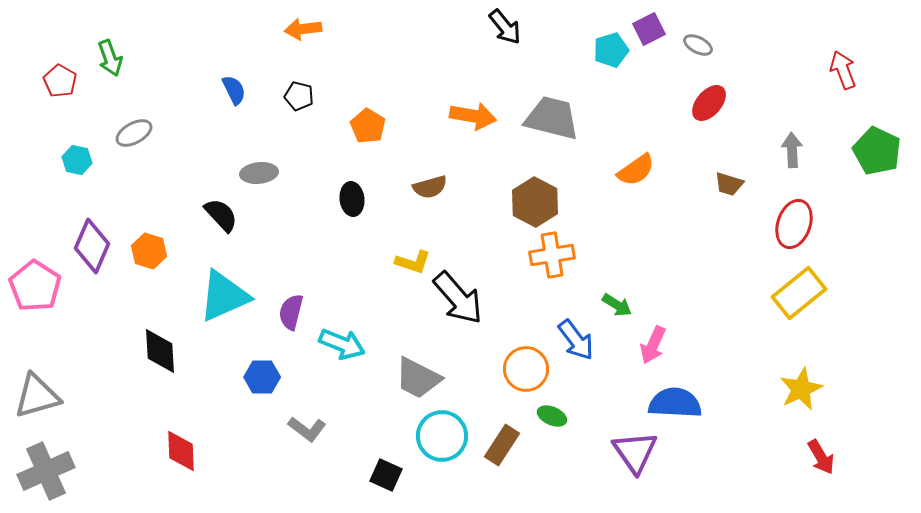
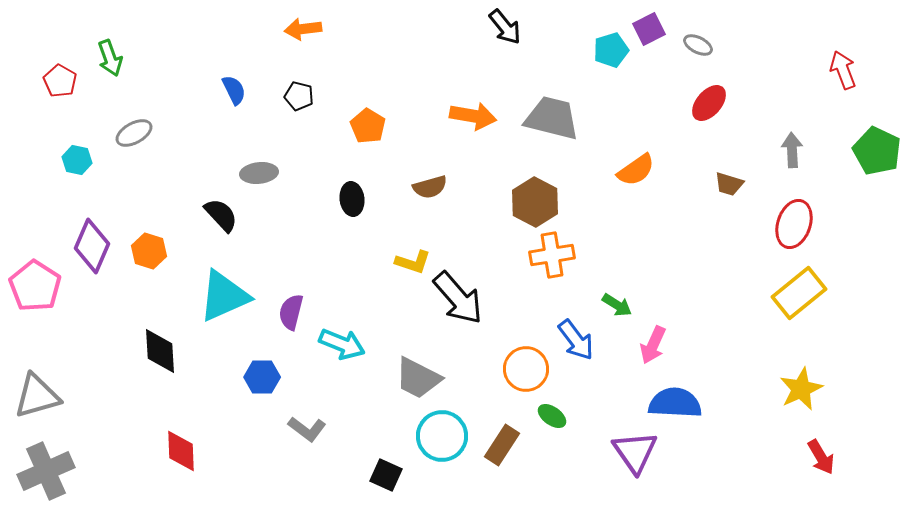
green ellipse at (552, 416): rotated 12 degrees clockwise
